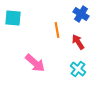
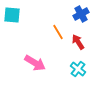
blue cross: rotated 28 degrees clockwise
cyan square: moved 1 px left, 3 px up
orange line: moved 1 px right, 2 px down; rotated 21 degrees counterclockwise
pink arrow: rotated 10 degrees counterclockwise
